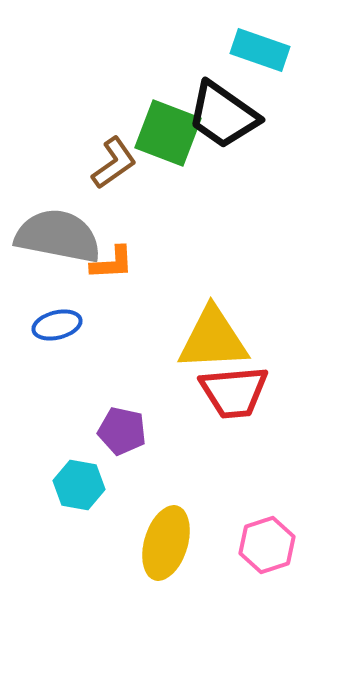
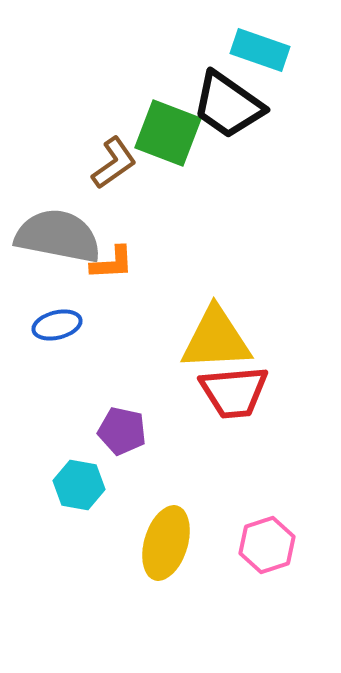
black trapezoid: moved 5 px right, 10 px up
yellow triangle: moved 3 px right
